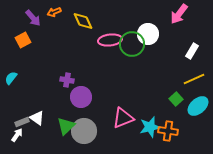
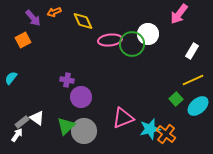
yellow line: moved 1 px left, 1 px down
gray rectangle: rotated 16 degrees counterclockwise
cyan star: moved 2 px down
orange cross: moved 2 px left, 3 px down; rotated 30 degrees clockwise
